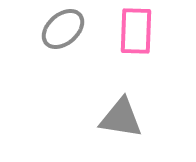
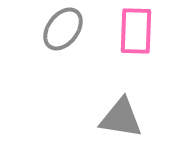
gray ellipse: rotated 12 degrees counterclockwise
